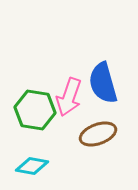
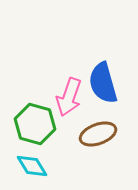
green hexagon: moved 14 px down; rotated 6 degrees clockwise
cyan diamond: rotated 48 degrees clockwise
